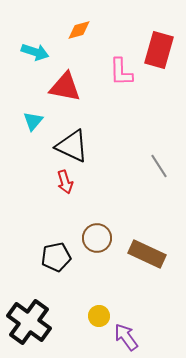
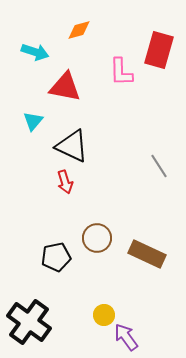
yellow circle: moved 5 px right, 1 px up
